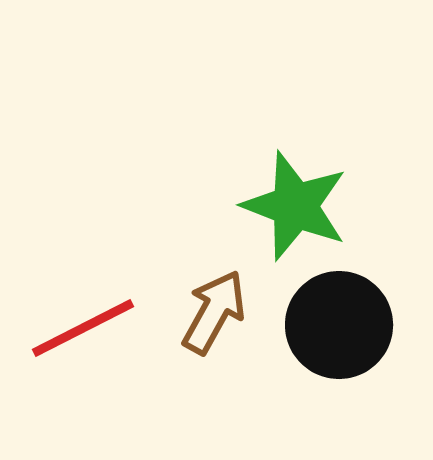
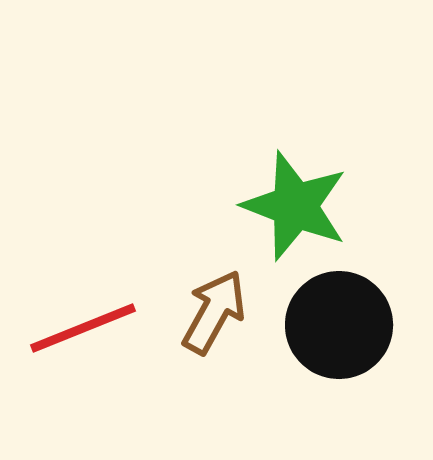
red line: rotated 5 degrees clockwise
